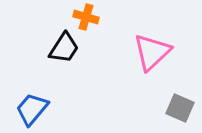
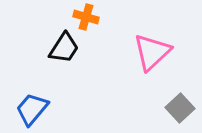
gray square: rotated 24 degrees clockwise
